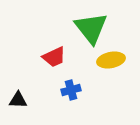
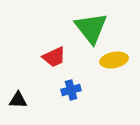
yellow ellipse: moved 3 px right
